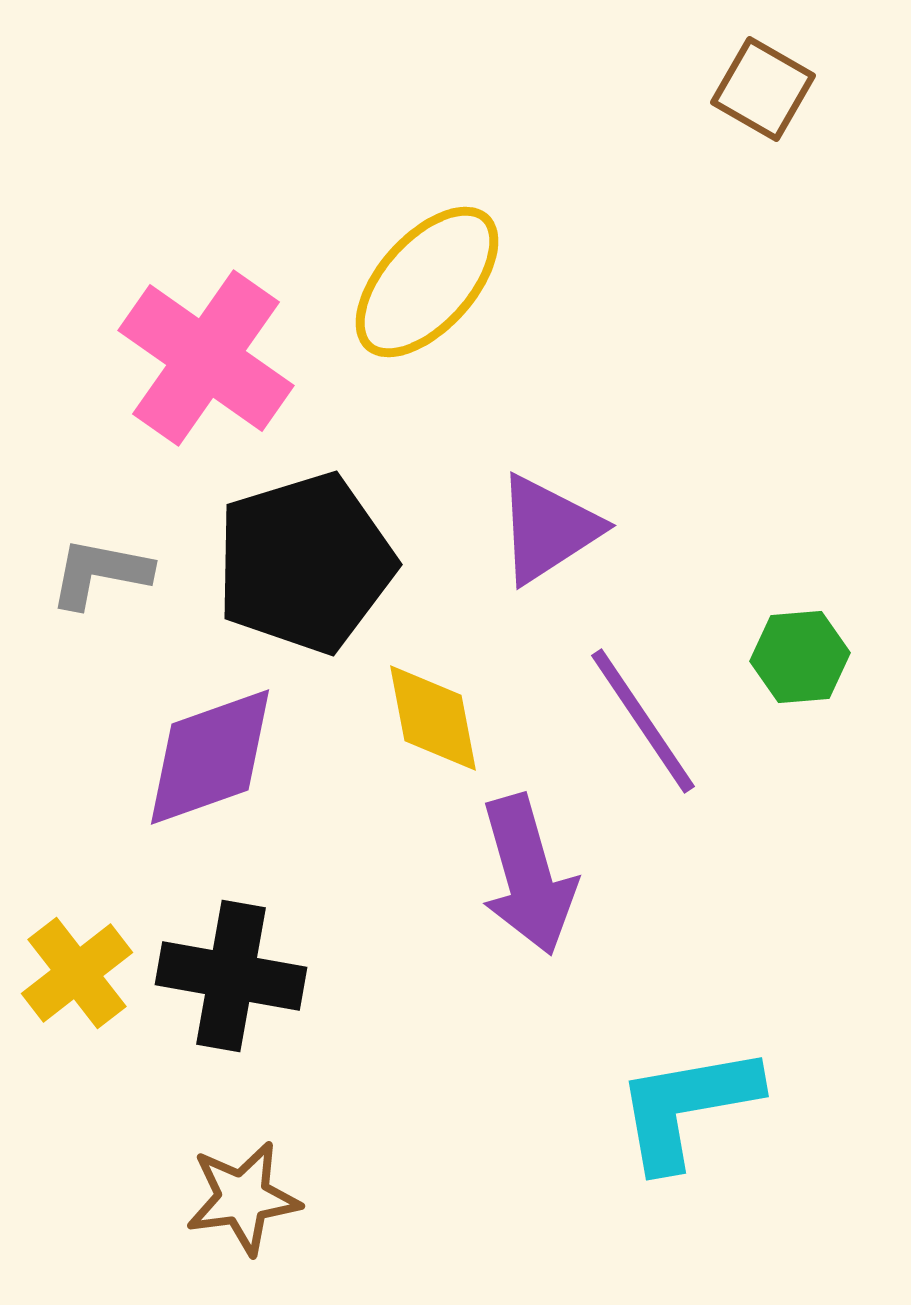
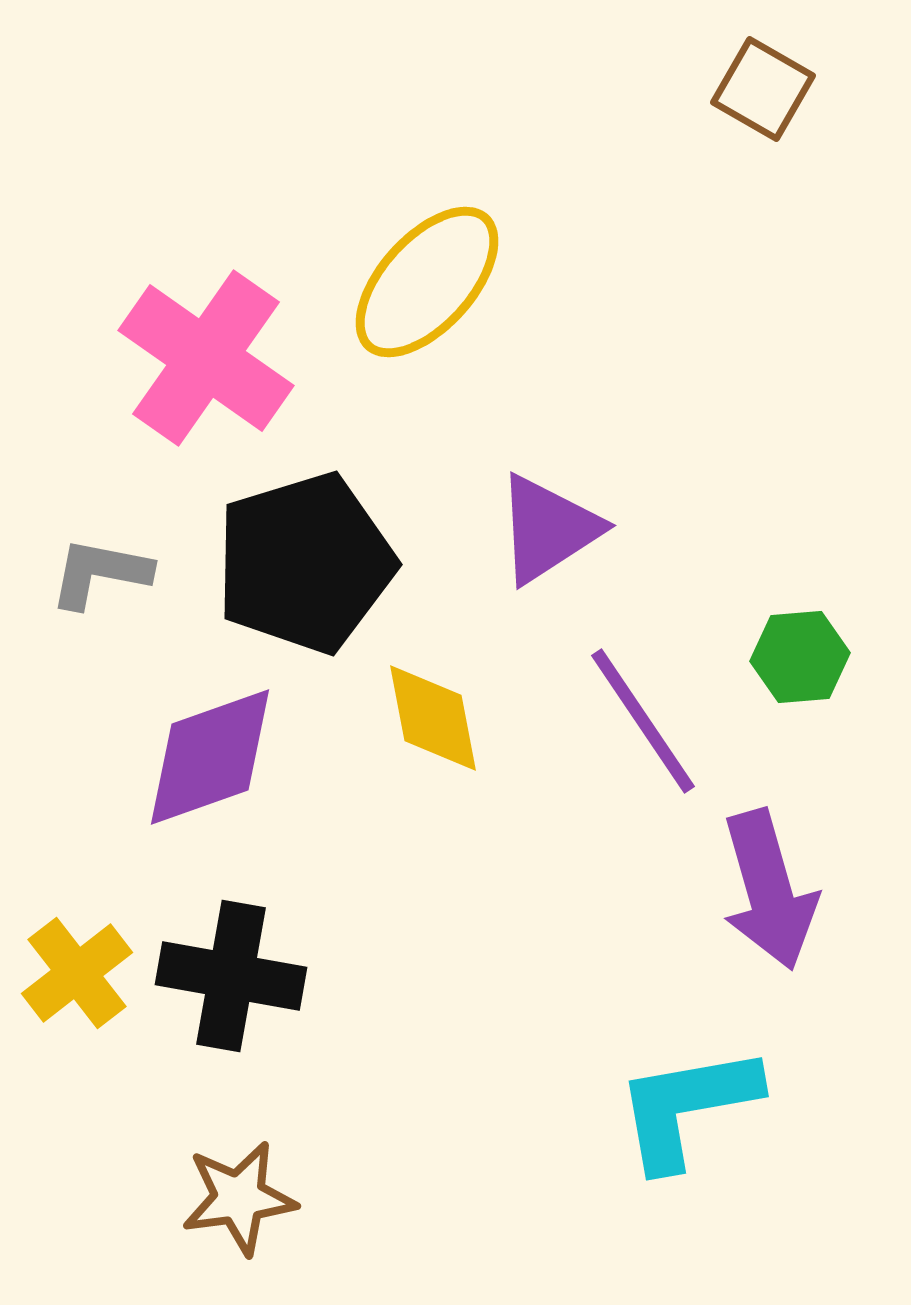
purple arrow: moved 241 px right, 15 px down
brown star: moved 4 px left
